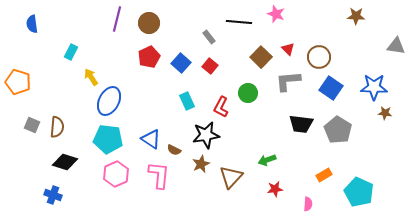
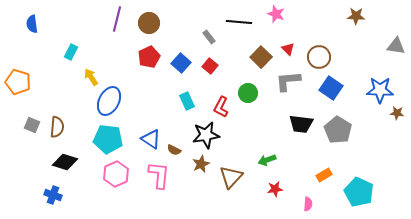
blue star at (374, 87): moved 6 px right, 3 px down
brown star at (385, 113): moved 12 px right
